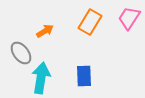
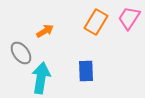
orange rectangle: moved 6 px right
blue rectangle: moved 2 px right, 5 px up
